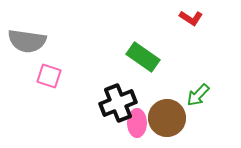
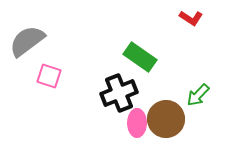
gray semicircle: rotated 135 degrees clockwise
green rectangle: moved 3 px left
black cross: moved 1 px right, 10 px up
brown circle: moved 1 px left, 1 px down
